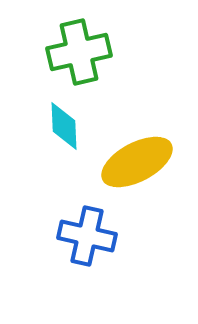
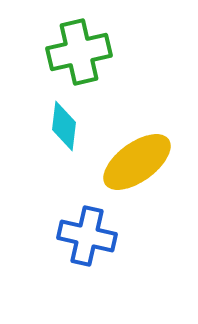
cyan diamond: rotated 9 degrees clockwise
yellow ellipse: rotated 8 degrees counterclockwise
